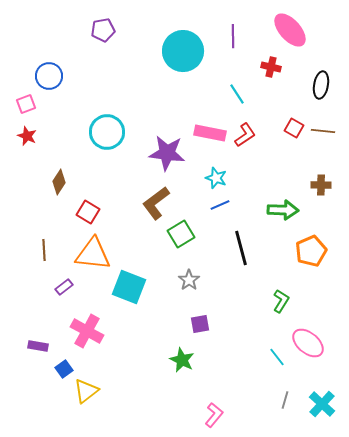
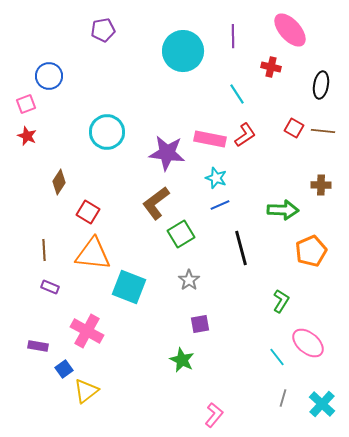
pink rectangle at (210, 133): moved 6 px down
purple rectangle at (64, 287): moved 14 px left; rotated 60 degrees clockwise
gray line at (285, 400): moved 2 px left, 2 px up
